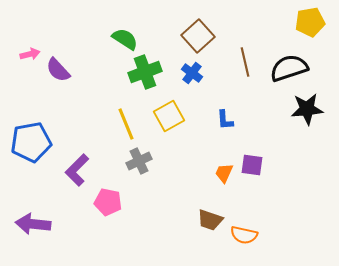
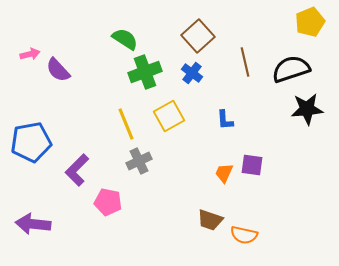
yellow pentagon: rotated 12 degrees counterclockwise
black semicircle: moved 2 px right, 1 px down
